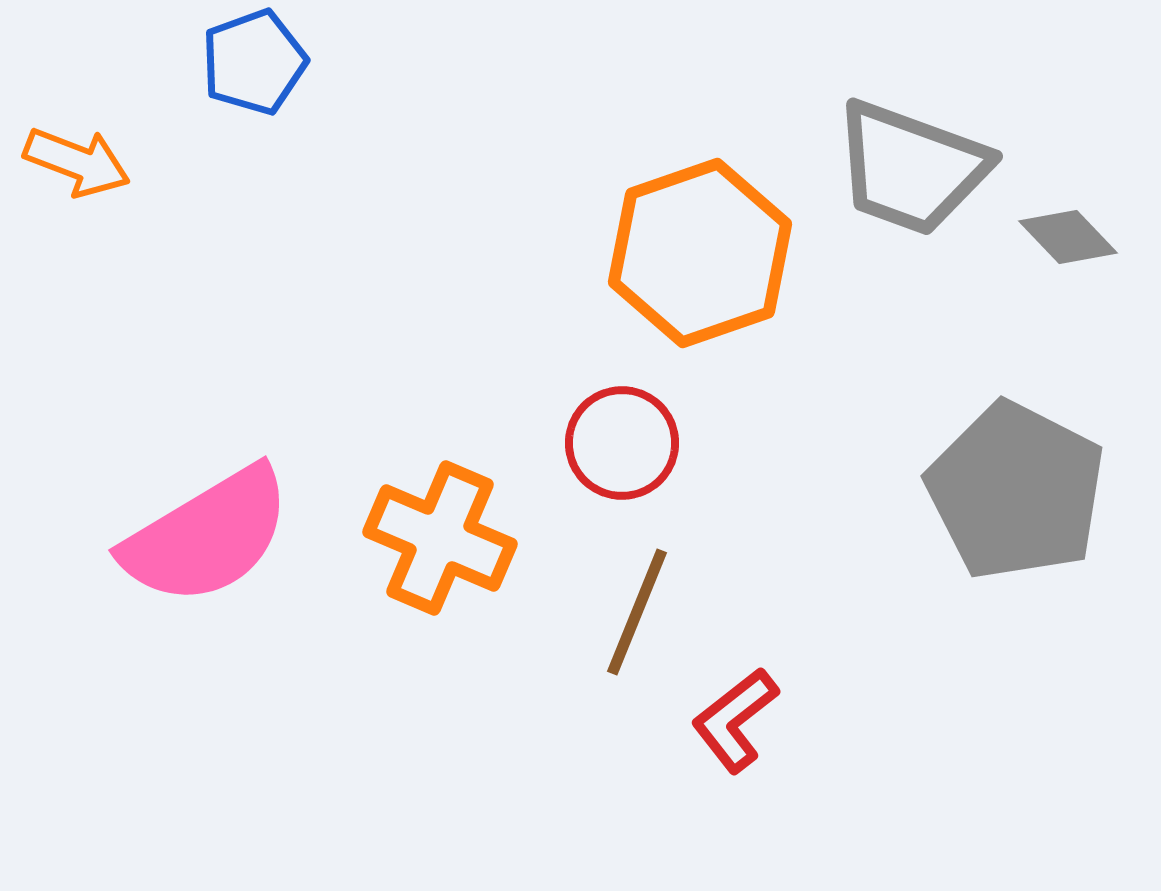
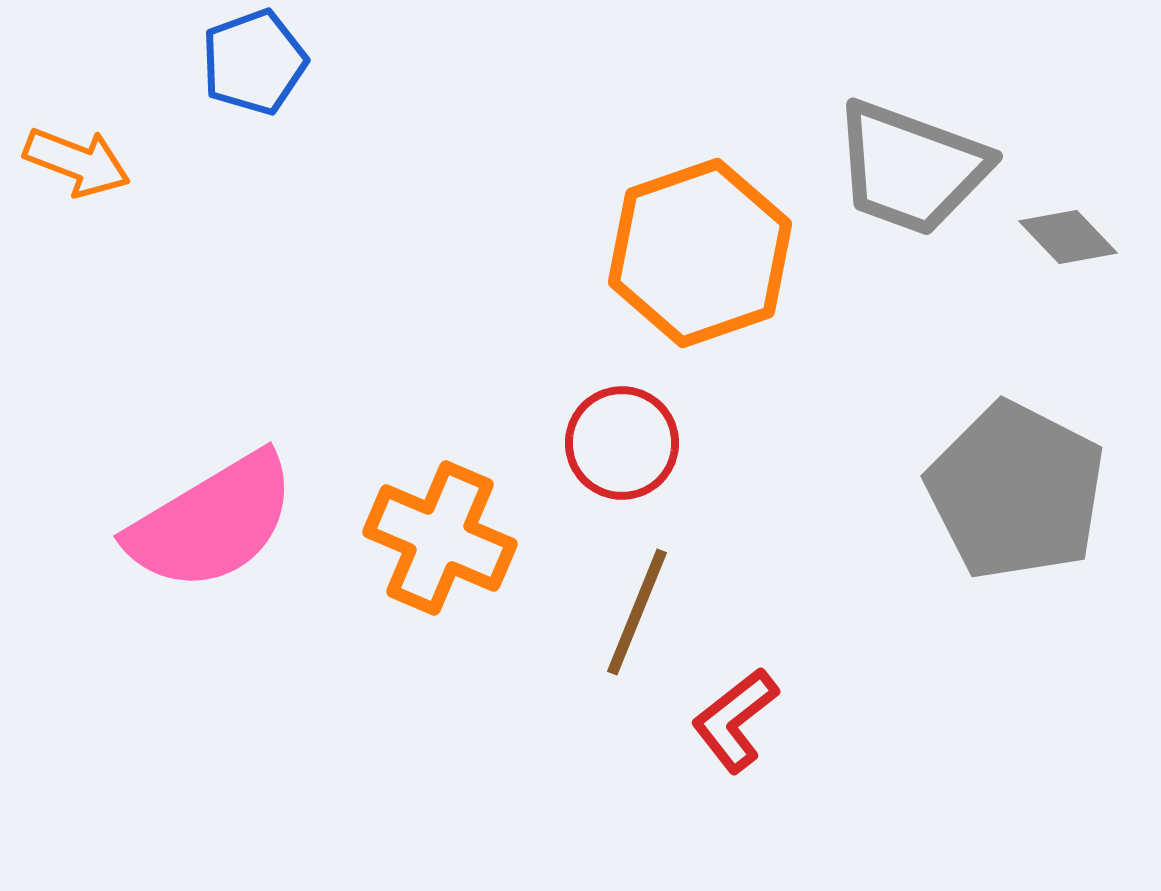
pink semicircle: moved 5 px right, 14 px up
